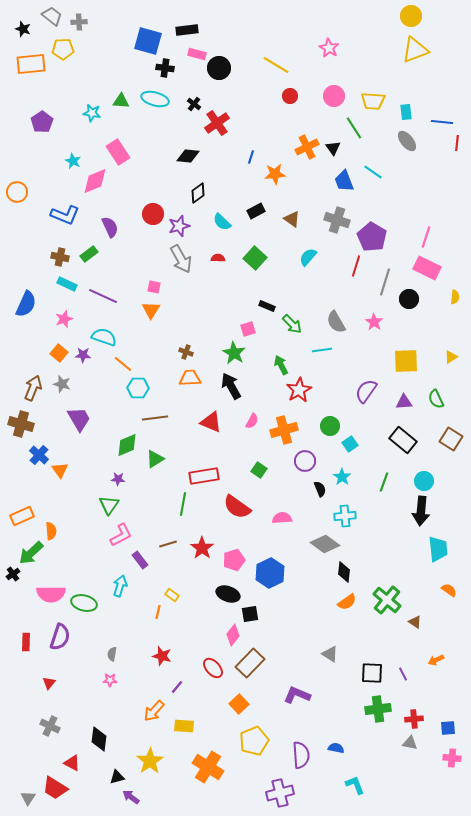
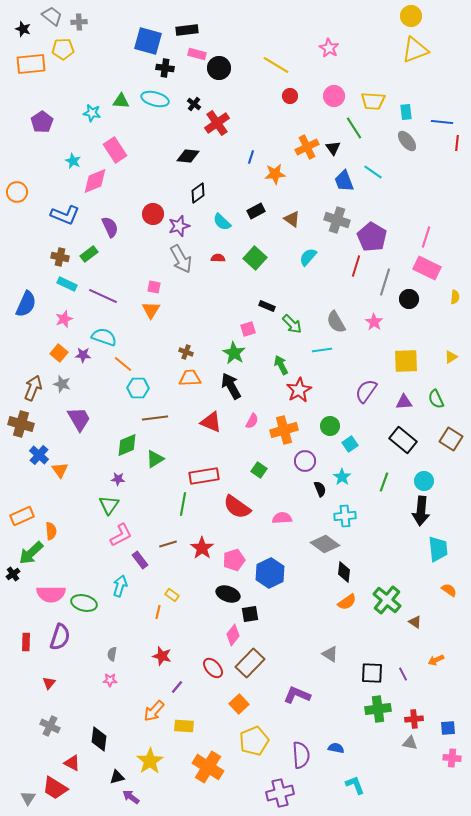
pink rectangle at (118, 152): moved 3 px left, 2 px up
